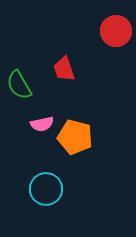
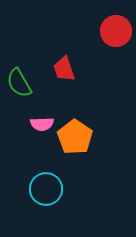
green semicircle: moved 2 px up
pink semicircle: rotated 10 degrees clockwise
orange pentagon: rotated 20 degrees clockwise
